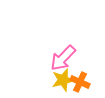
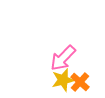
orange cross: rotated 18 degrees clockwise
